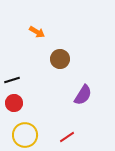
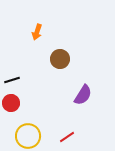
orange arrow: rotated 77 degrees clockwise
red circle: moved 3 px left
yellow circle: moved 3 px right, 1 px down
